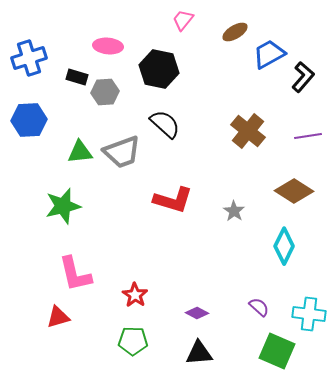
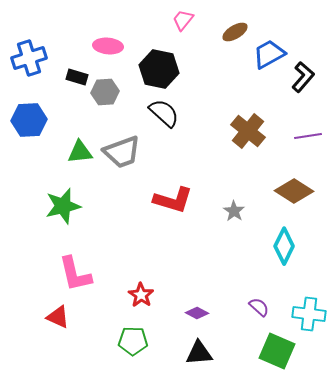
black semicircle: moved 1 px left, 11 px up
red star: moved 6 px right
red triangle: rotated 40 degrees clockwise
